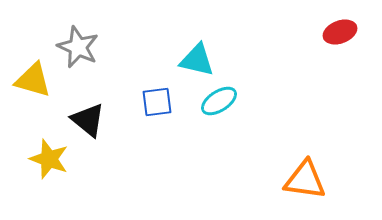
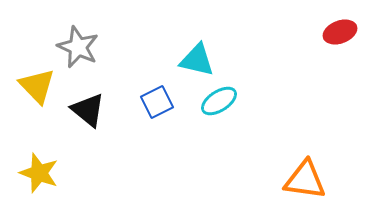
yellow triangle: moved 4 px right, 6 px down; rotated 30 degrees clockwise
blue square: rotated 20 degrees counterclockwise
black triangle: moved 10 px up
yellow star: moved 10 px left, 14 px down
